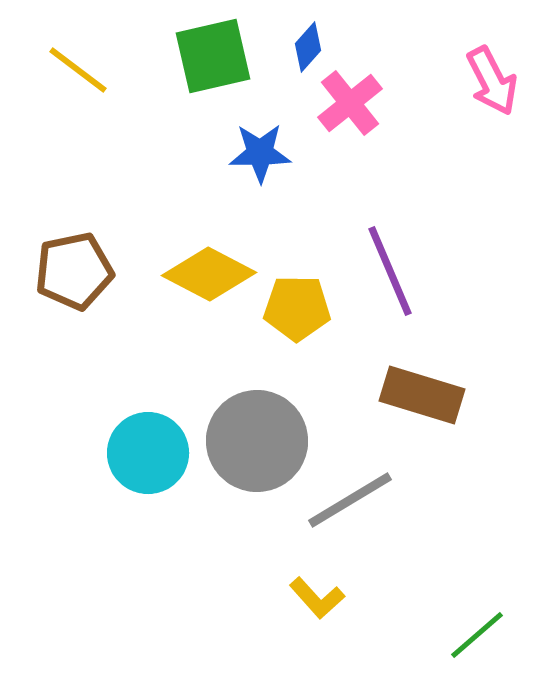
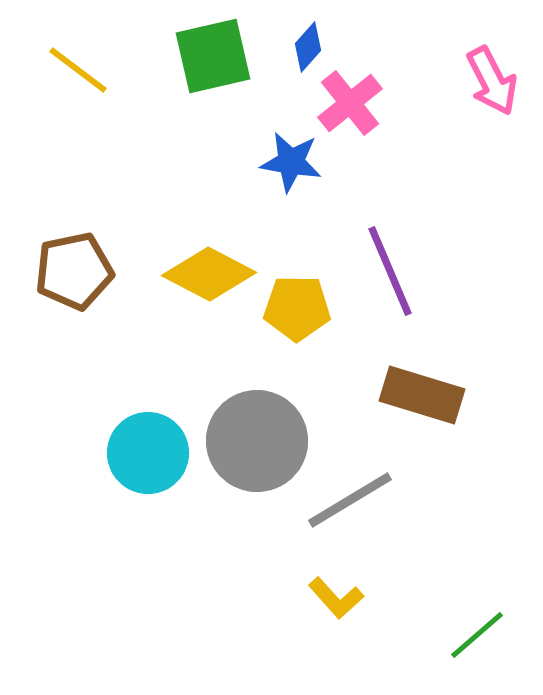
blue star: moved 31 px right, 9 px down; rotated 10 degrees clockwise
yellow L-shape: moved 19 px right
